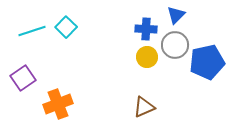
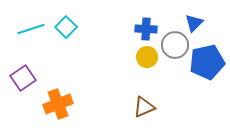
blue triangle: moved 18 px right, 8 px down
cyan line: moved 1 px left, 2 px up
